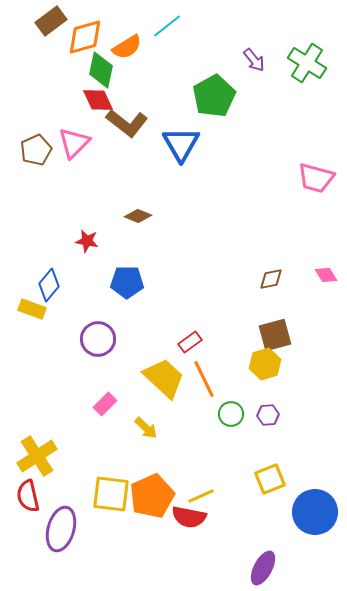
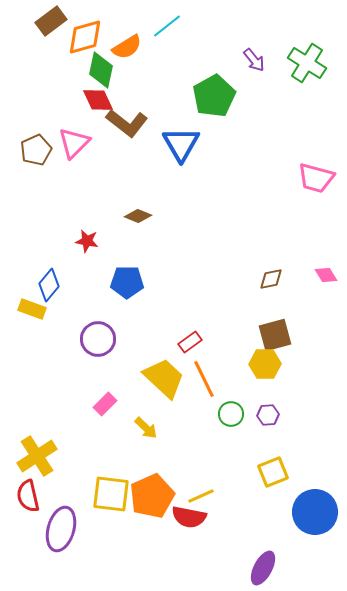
yellow hexagon at (265, 364): rotated 16 degrees clockwise
yellow square at (270, 479): moved 3 px right, 7 px up
